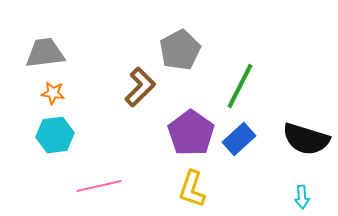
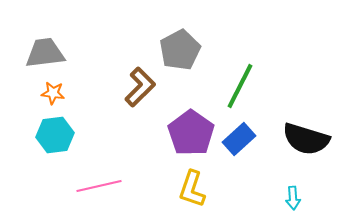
cyan arrow: moved 9 px left, 1 px down
